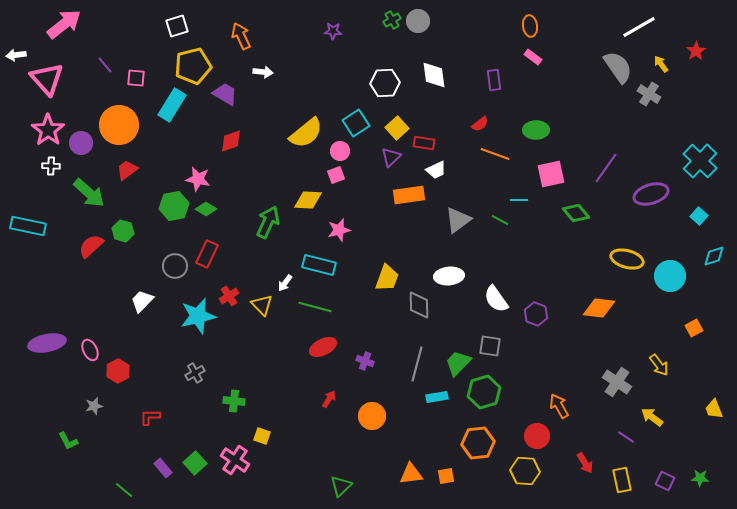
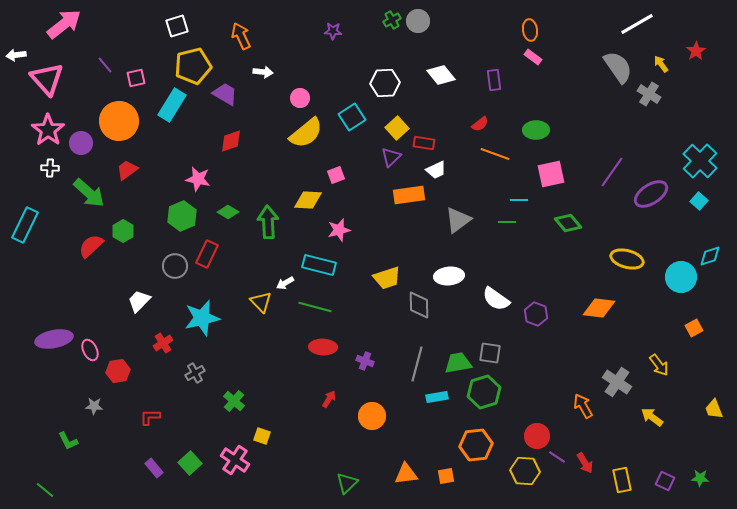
orange ellipse at (530, 26): moved 4 px down
white line at (639, 27): moved 2 px left, 3 px up
white diamond at (434, 75): moved 7 px right; rotated 32 degrees counterclockwise
pink square at (136, 78): rotated 18 degrees counterclockwise
cyan square at (356, 123): moved 4 px left, 6 px up
orange circle at (119, 125): moved 4 px up
pink circle at (340, 151): moved 40 px left, 53 px up
white cross at (51, 166): moved 1 px left, 2 px down
purple line at (606, 168): moved 6 px right, 4 px down
purple ellipse at (651, 194): rotated 16 degrees counterclockwise
green hexagon at (174, 206): moved 8 px right, 10 px down; rotated 12 degrees counterclockwise
green diamond at (206, 209): moved 22 px right, 3 px down
green diamond at (576, 213): moved 8 px left, 10 px down
cyan square at (699, 216): moved 15 px up
green line at (500, 220): moved 7 px right, 2 px down; rotated 30 degrees counterclockwise
green arrow at (268, 222): rotated 28 degrees counterclockwise
cyan rectangle at (28, 226): moved 3 px left, 1 px up; rotated 76 degrees counterclockwise
green hexagon at (123, 231): rotated 15 degrees clockwise
cyan diamond at (714, 256): moved 4 px left
cyan circle at (670, 276): moved 11 px right, 1 px down
yellow trapezoid at (387, 278): rotated 52 degrees clockwise
white arrow at (285, 283): rotated 24 degrees clockwise
red cross at (229, 296): moved 66 px left, 47 px down
white semicircle at (496, 299): rotated 20 degrees counterclockwise
white trapezoid at (142, 301): moved 3 px left
yellow triangle at (262, 305): moved 1 px left, 3 px up
cyan star at (198, 316): moved 4 px right, 2 px down
purple ellipse at (47, 343): moved 7 px right, 4 px up
gray square at (490, 346): moved 7 px down
red ellipse at (323, 347): rotated 28 degrees clockwise
green trapezoid at (458, 363): rotated 36 degrees clockwise
red hexagon at (118, 371): rotated 20 degrees clockwise
green cross at (234, 401): rotated 35 degrees clockwise
gray star at (94, 406): rotated 18 degrees clockwise
orange arrow at (559, 406): moved 24 px right
purple line at (626, 437): moved 69 px left, 20 px down
orange hexagon at (478, 443): moved 2 px left, 2 px down
green square at (195, 463): moved 5 px left
purple rectangle at (163, 468): moved 9 px left
orange triangle at (411, 474): moved 5 px left
green triangle at (341, 486): moved 6 px right, 3 px up
green line at (124, 490): moved 79 px left
